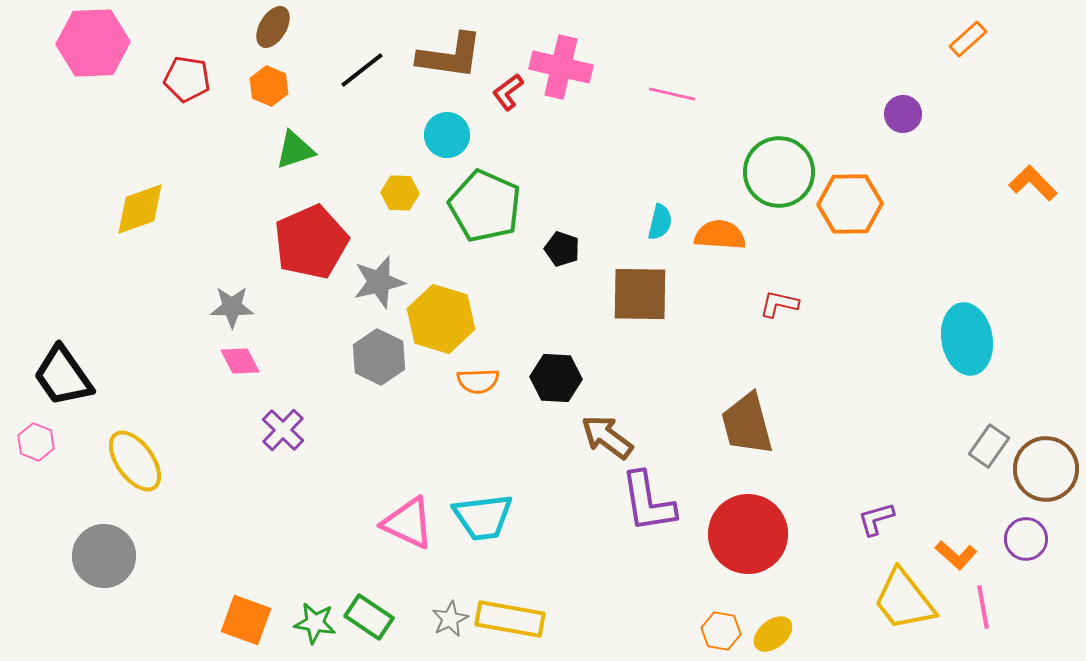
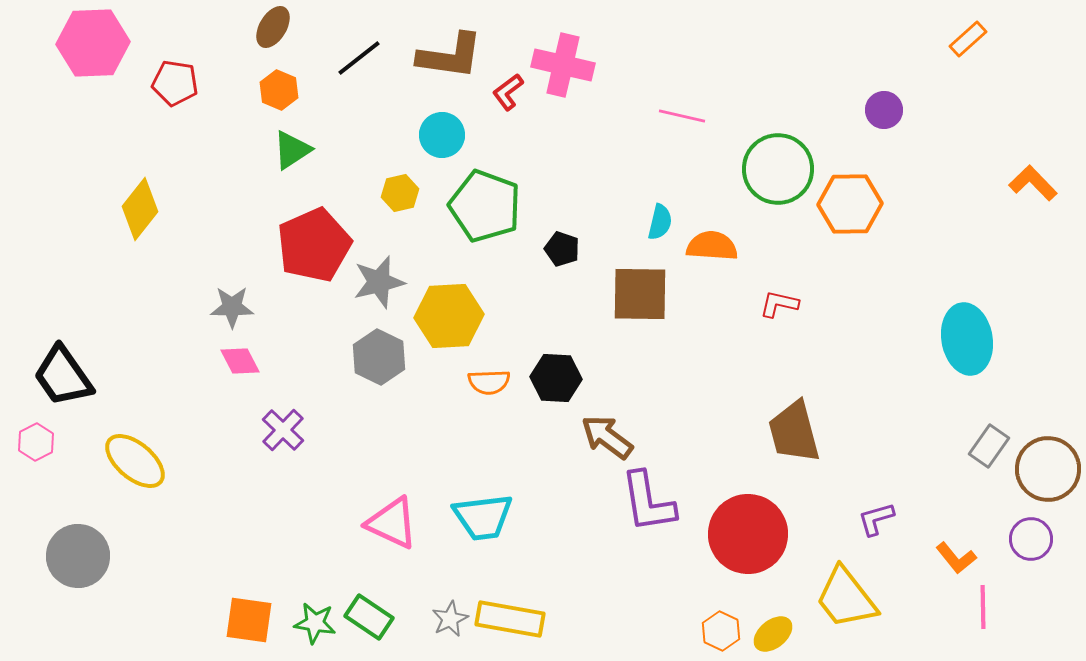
pink cross at (561, 67): moved 2 px right, 2 px up
black line at (362, 70): moved 3 px left, 12 px up
red pentagon at (187, 79): moved 12 px left, 4 px down
orange hexagon at (269, 86): moved 10 px right, 4 px down
pink line at (672, 94): moved 10 px right, 22 px down
purple circle at (903, 114): moved 19 px left, 4 px up
cyan circle at (447, 135): moved 5 px left
green triangle at (295, 150): moved 3 px left; rotated 15 degrees counterclockwise
green circle at (779, 172): moved 1 px left, 3 px up
yellow hexagon at (400, 193): rotated 15 degrees counterclockwise
green pentagon at (485, 206): rotated 4 degrees counterclockwise
yellow diamond at (140, 209): rotated 32 degrees counterclockwise
orange semicircle at (720, 235): moved 8 px left, 11 px down
red pentagon at (311, 242): moved 3 px right, 3 px down
yellow hexagon at (441, 319): moved 8 px right, 3 px up; rotated 20 degrees counterclockwise
orange semicircle at (478, 381): moved 11 px right, 1 px down
brown trapezoid at (747, 424): moved 47 px right, 8 px down
pink hexagon at (36, 442): rotated 12 degrees clockwise
yellow ellipse at (135, 461): rotated 14 degrees counterclockwise
brown circle at (1046, 469): moved 2 px right
pink triangle at (408, 523): moved 16 px left
purple circle at (1026, 539): moved 5 px right
orange L-shape at (956, 555): moved 3 px down; rotated 9 degrees clockwise
gray circle at (104, 556): moved 26 px left
yellow trapezoid at (904, 600): moved 58 px left, 2 px up
pink line at (983, 607): rotated 9 degrees clockwise
orange square at (246, 620): moved 3 px right; rotated 12 degrees counterclockwise
orange hexagon at (721, 631): rotated 15 degrees clockwise
